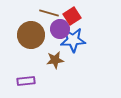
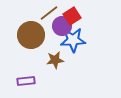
brown line: rotated 54 degrees counterclockwise
purple circle: moved 2 px right, 3 px up
